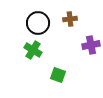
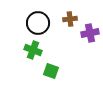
purple cross: moved 1 px left, 12 px up
green cross: rotated 12 degrees counterclockwise
green square: moved 7 px left, 4 px up
